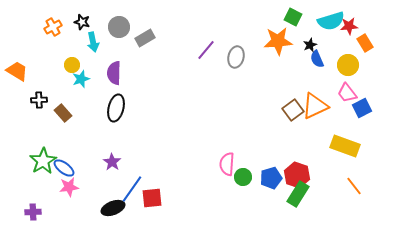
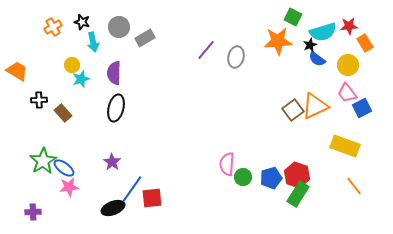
cyan semicircle at (331, 21): moved 8 px left, 11 px down
blue semicircle at (317, 59): rotated 30 degrees counterclockwise
